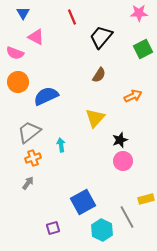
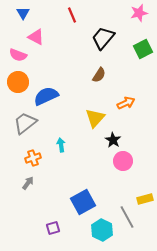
pink star: rotated 12 degrees counterclockwise
red line: moved 2 px up
black trapezoid: moved 2 px right, 1 px down
pink semicircle: moved 3 px right, 2 px down
orange arrow: moved 7 px left, 7 px down
gray trapezoid: moved 4 px left, 9 px up
black star: moved 7 px left; rotated 21 degrees counterclockwise
yellow rectangle: moved 1 px left
